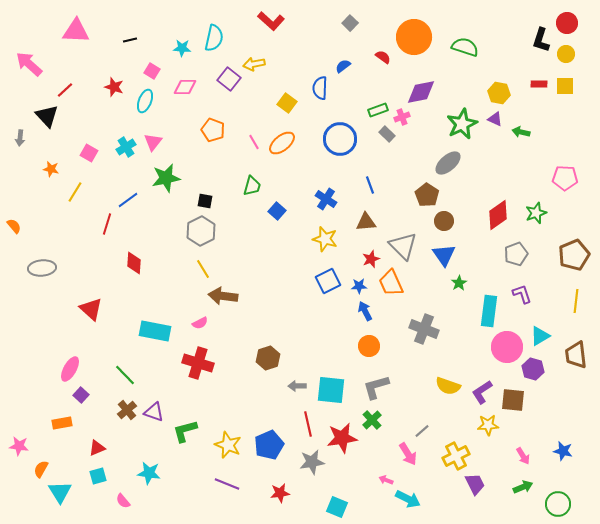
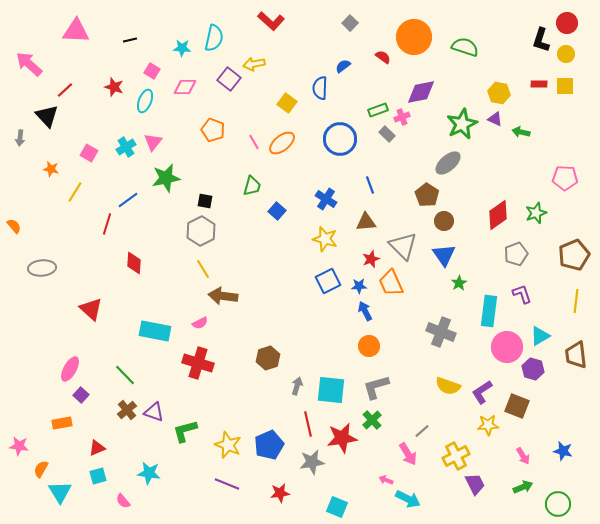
gray cross at (424, 329): moved 17 px right, 3 px down
gray arrow at (297, 386): rotated 108 degrees clockwise
brown square at (513, 400): moved 4 px right, 6 px down; rotated 15 degrees clockwise
